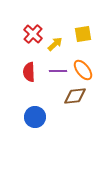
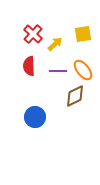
red semicircle: moved 6 px up
brown diamond: rotated 20 degrees counterclockwise
